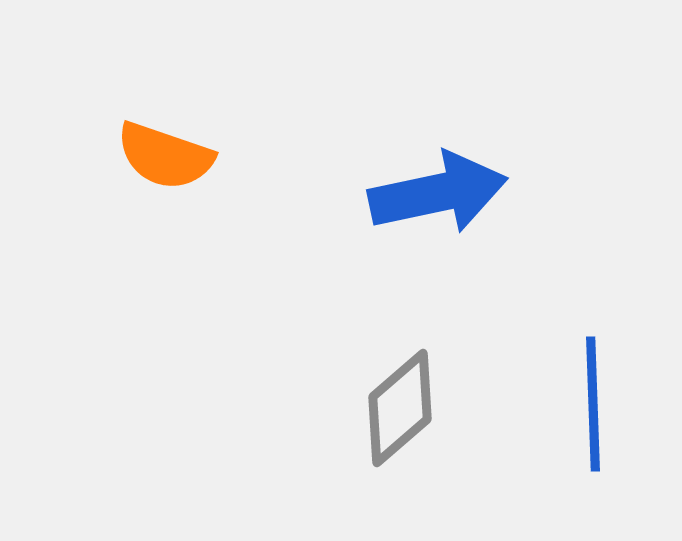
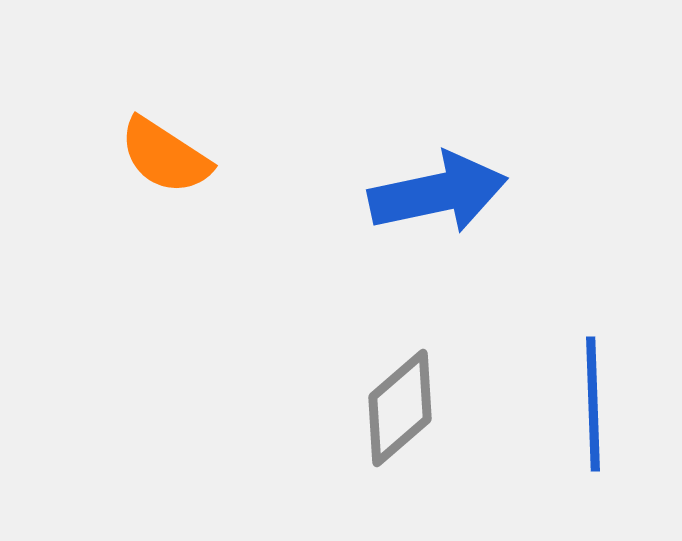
orange semicircle: rotated 14 degrees clockwise
